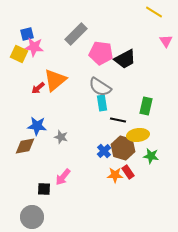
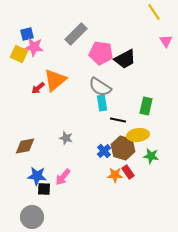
yellow line: rotated 24 degrees clockwise
blue star: moved 50 px down
gray star: moved 5 px right, 1 px down
